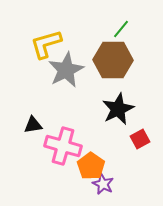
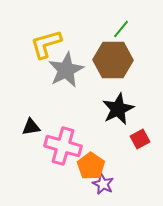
black triangle: moved 2 px left, 2 px down
